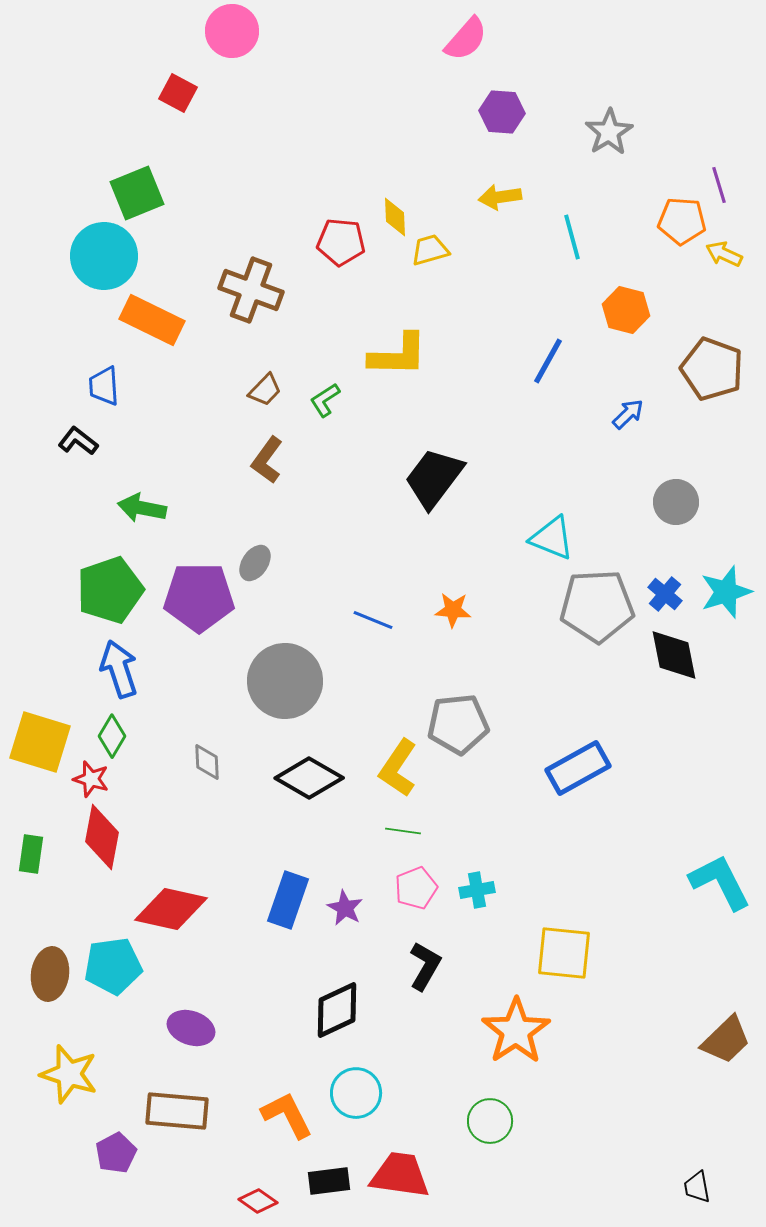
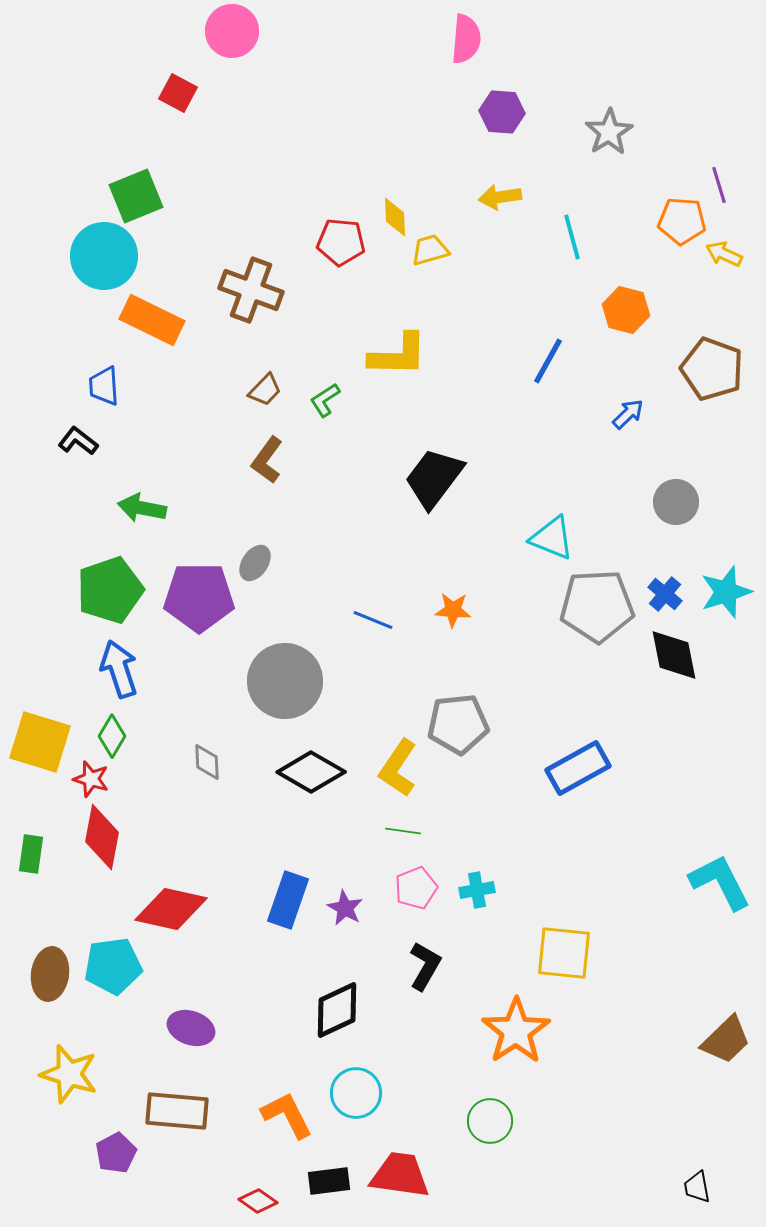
pink semicircle at (466, 39): rotated 36 degrees counterclockwise
green square at (137, 193): moved 1 px left, 3 px down
black diamond at (309, 778): moved 2 px right, 6 px up
